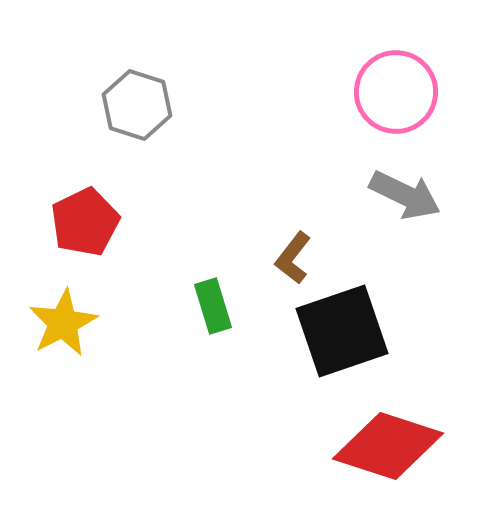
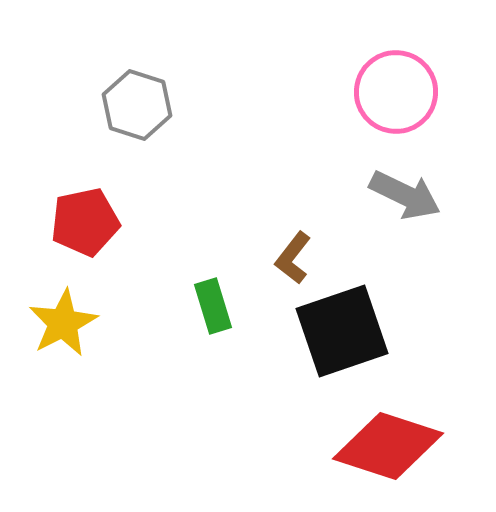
red pentagon: rotated 14 degrees clockwise
